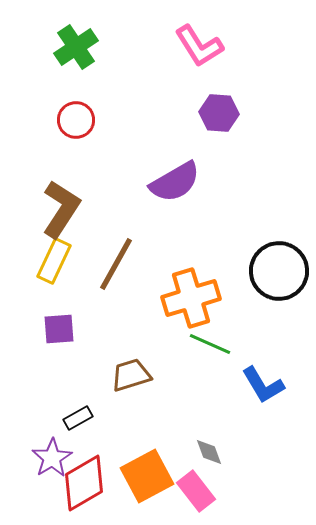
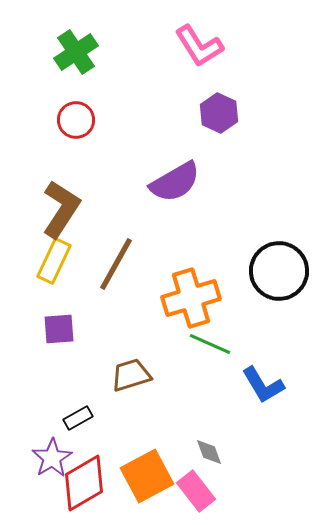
green cross: moved 5 px down
purple hexagon: rotated 21 degrees clockwise
